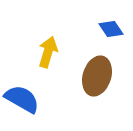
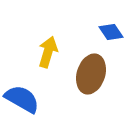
blue diamond: moved 3 px down
brown ellipse: moved 6 px left, 2 px up
